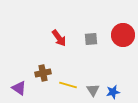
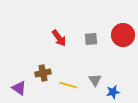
gray triangle: moved 2 px right, 10 px up
